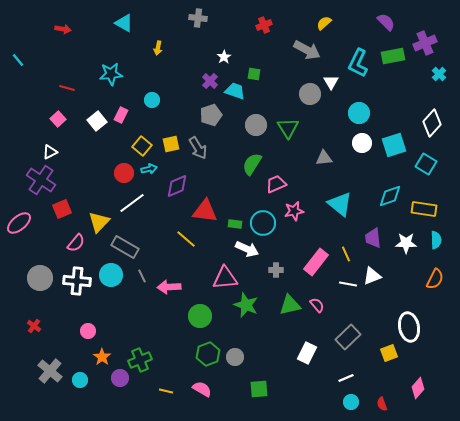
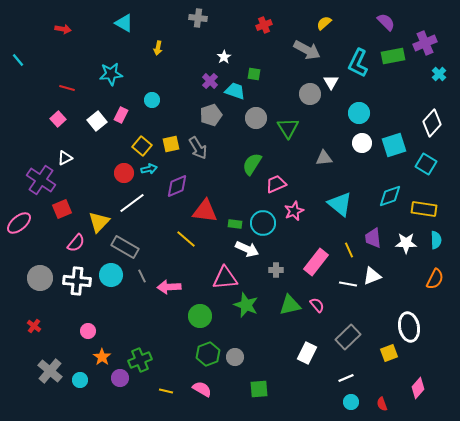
gray circle at (256, 125): moved 7 px up
white triangle at (50, 152): moved 15 px right, 6 px down
pink star at (294, 211): rotated 12 degrees counterclockwise
yellow line at (346, 254): moved 3 px right, 4 px up
